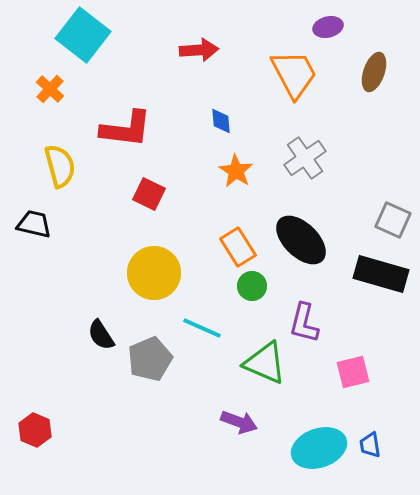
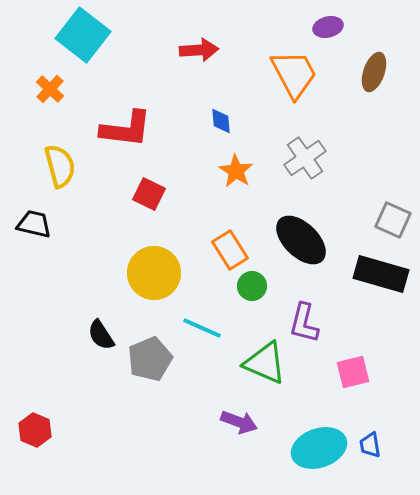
orange rectangle: moved 8 px left, 3 px down
